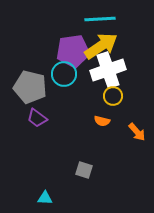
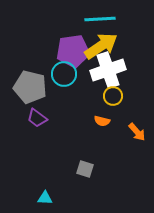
gray square: moved 1 px right, 1 px up
